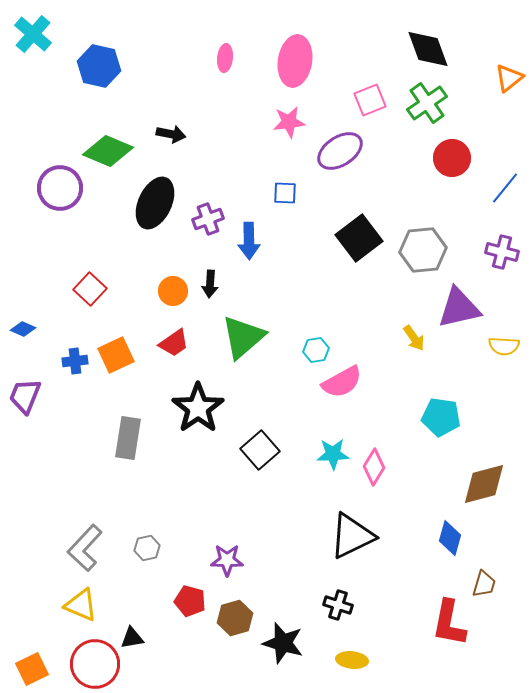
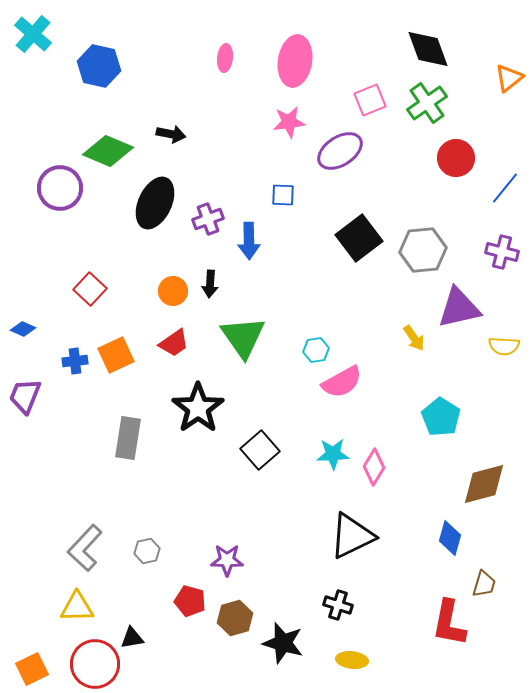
red circle at (452, 158): moved 4 px right
blue square at (285, 193): moved 2 px left, 2 px down
green triangle at (243, 337): rotated 24 degrees counterclockwise
cyan pentagon at (441, 417): rotated 24 degrees clockwise
gray hexagon at (147, 548): moved 3 px down
yellow triangle at (81, 605): moved 4 px left, 2 px down; rotated 24 degrees counterclockwise
